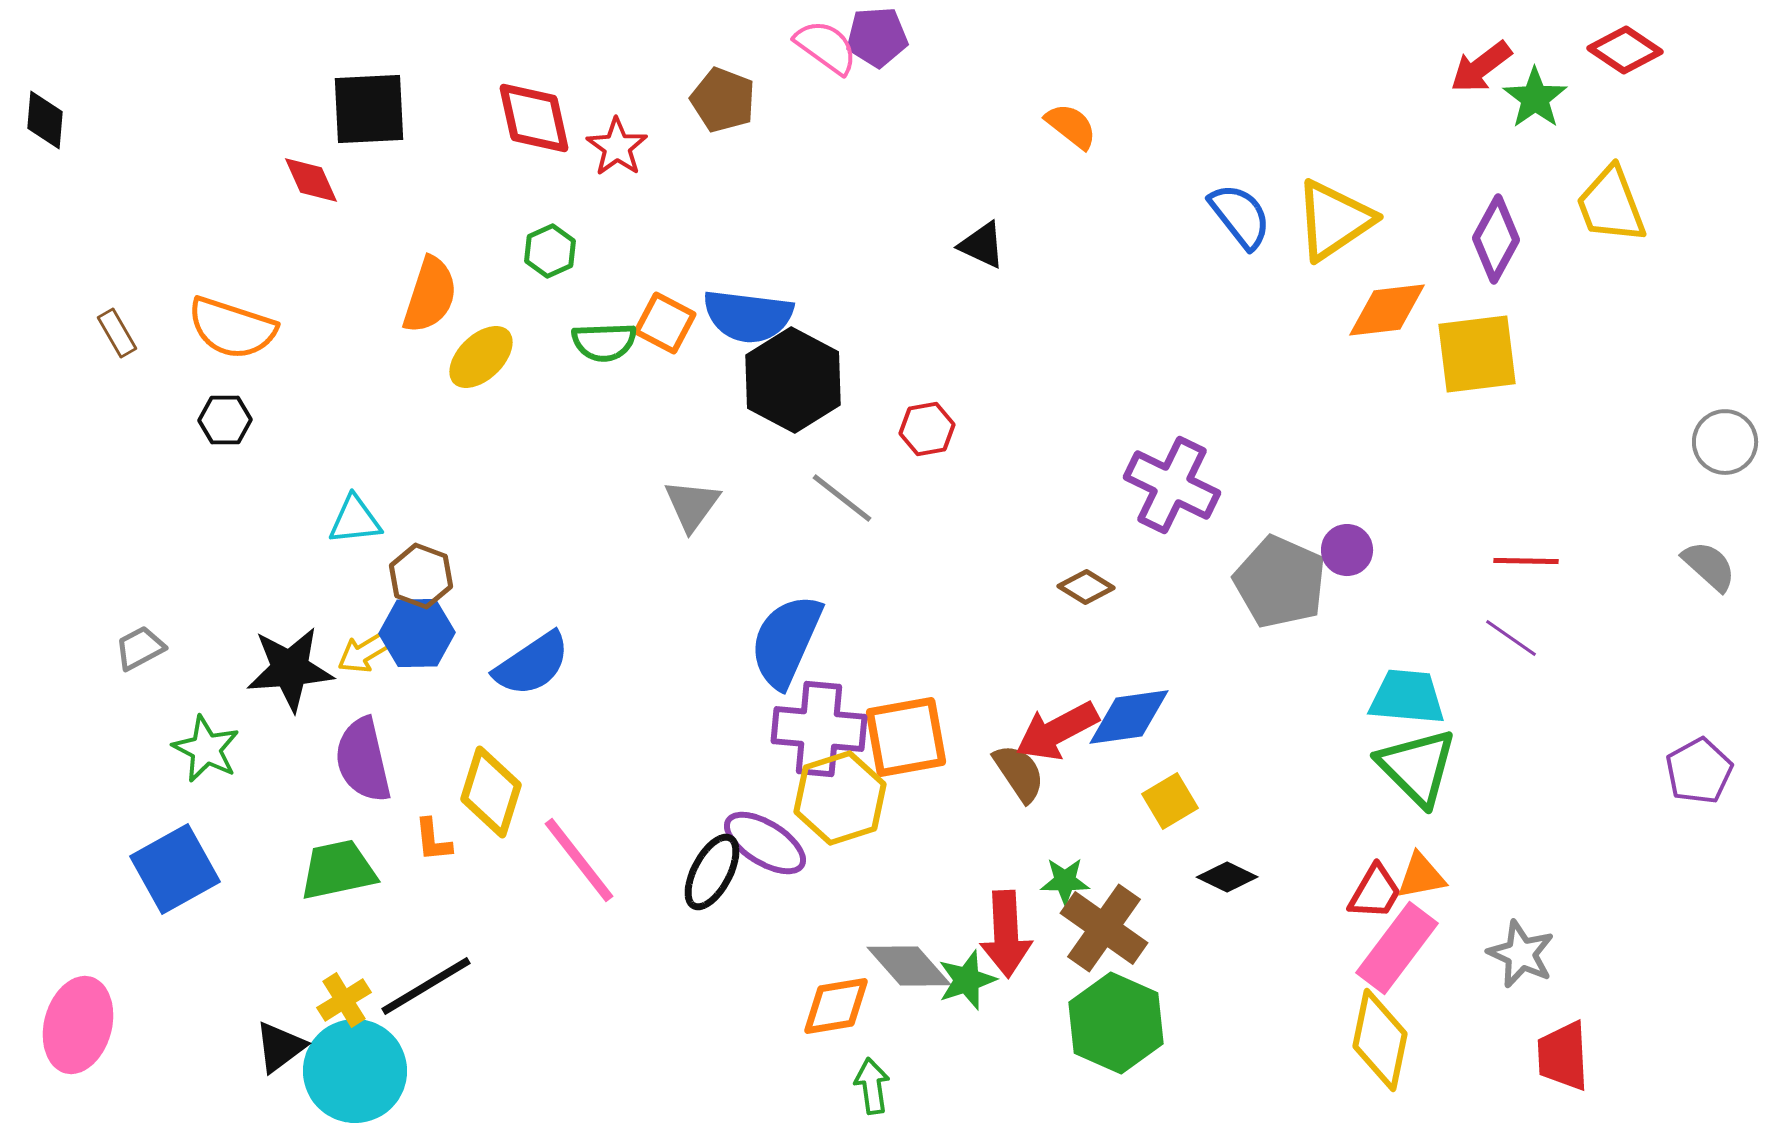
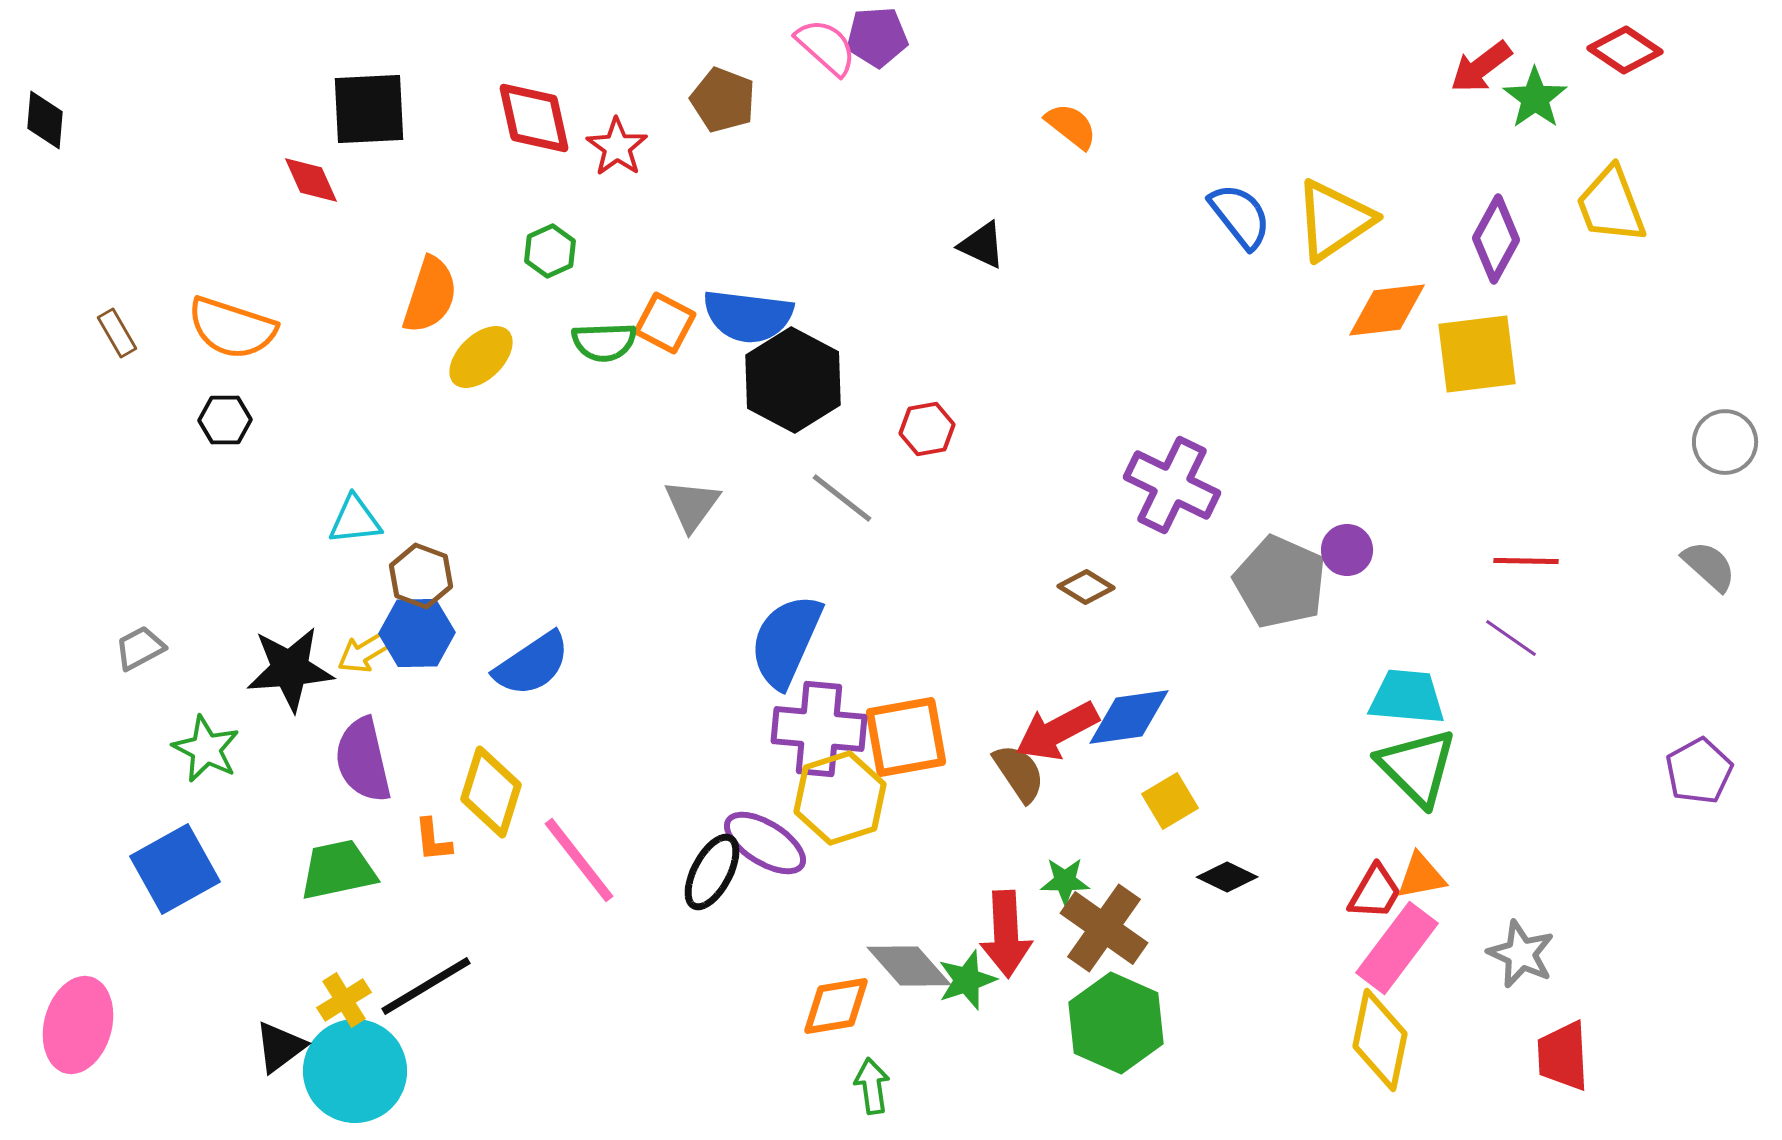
pink semicircle at (826, 47): rotated 6 degrees clockwise
